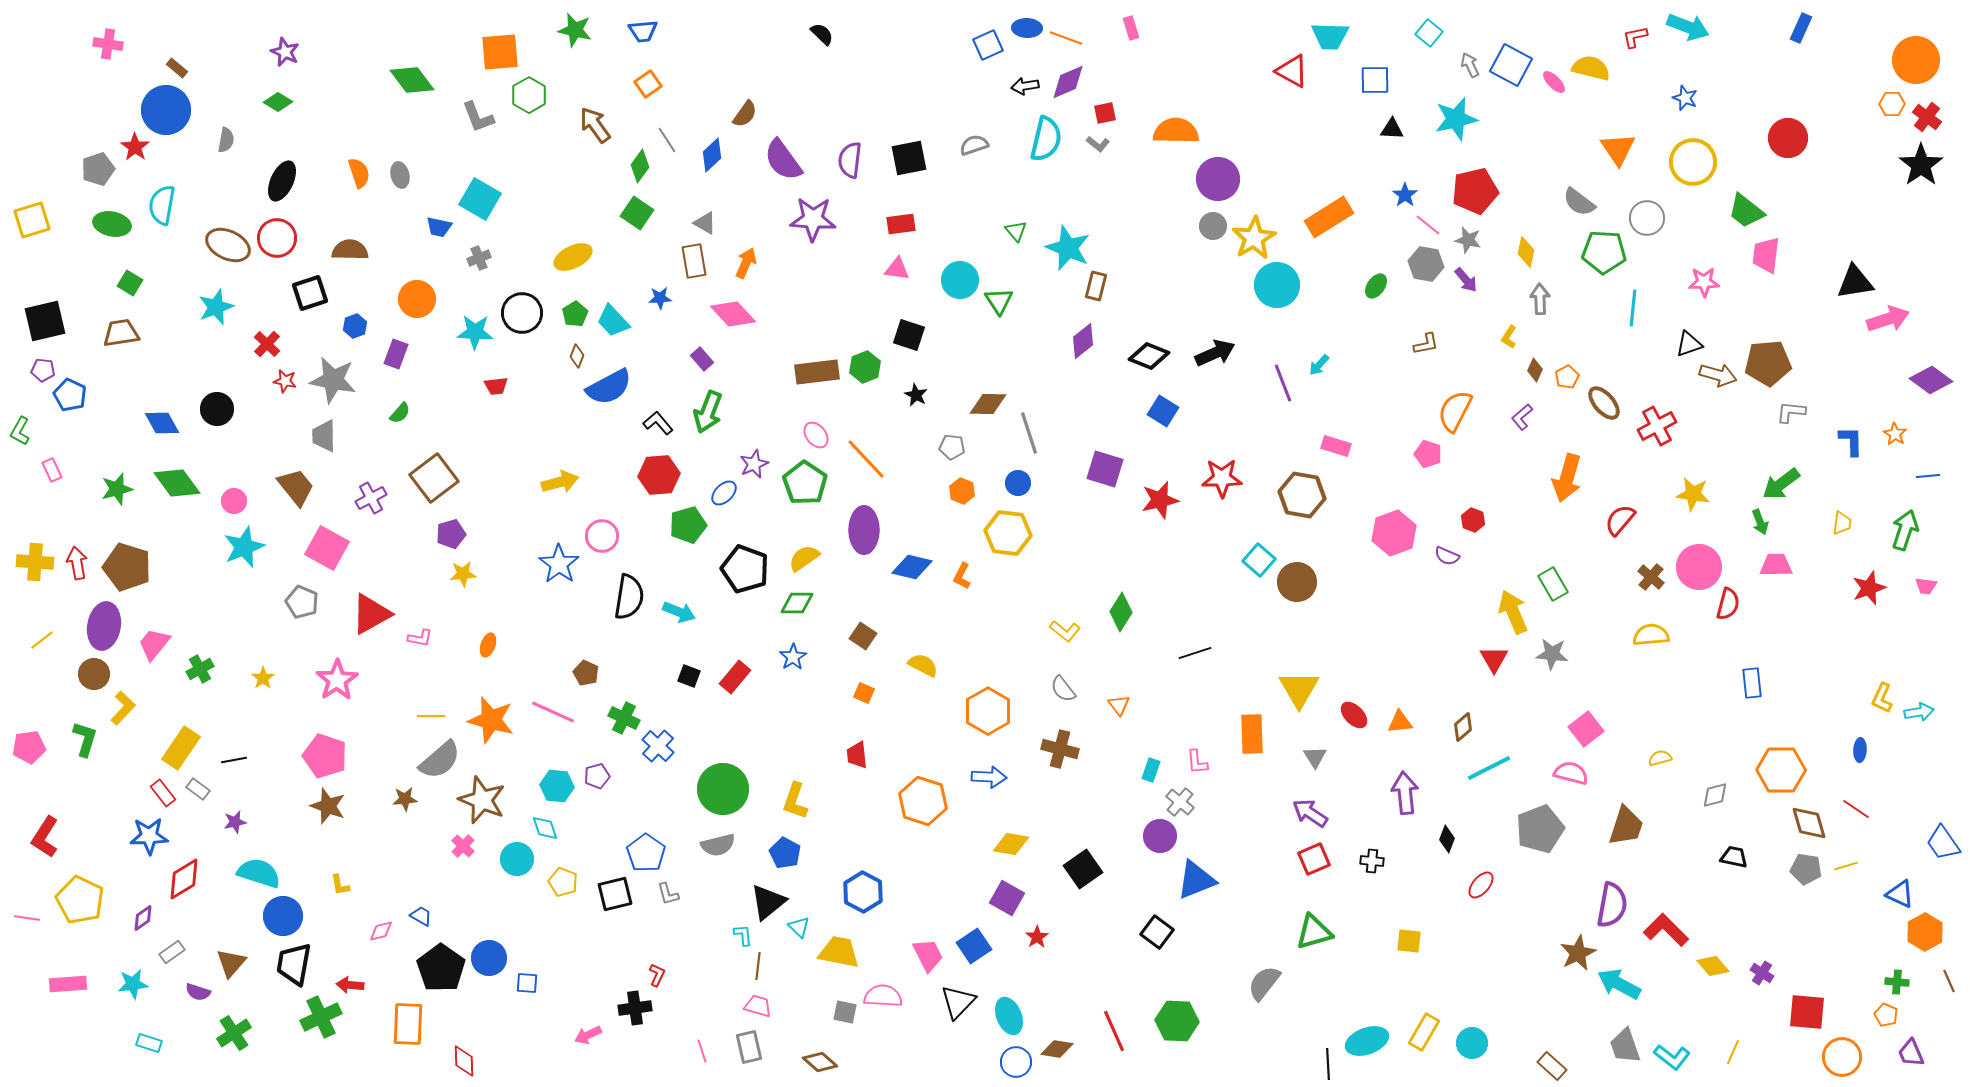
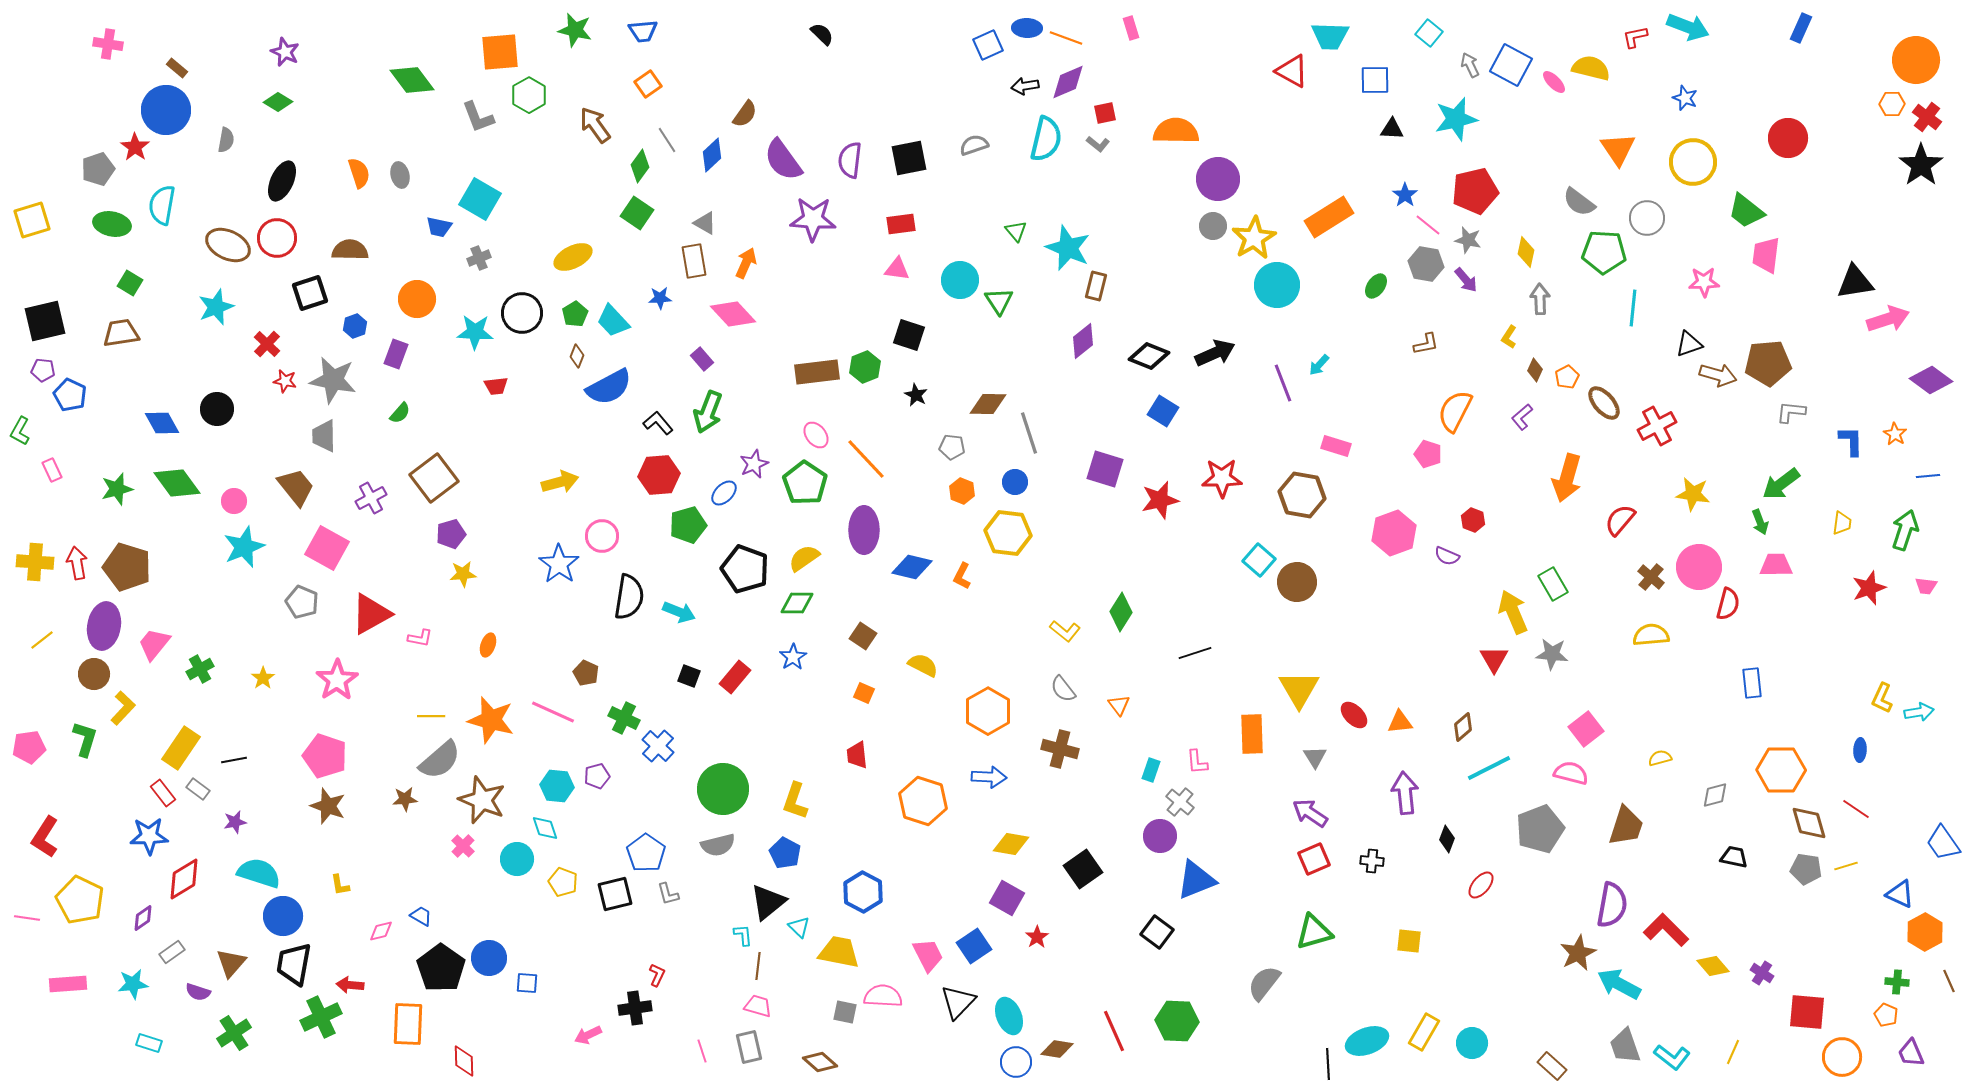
blue circle at (1018, 483): moved 3 px left, 1 px up
